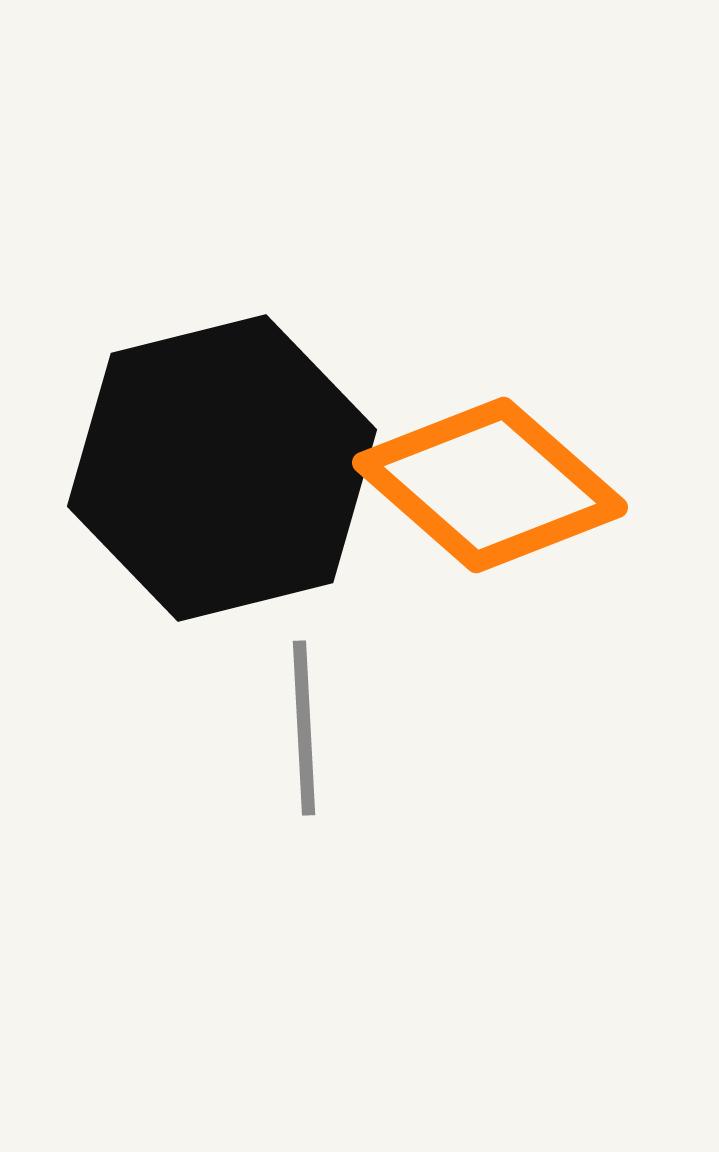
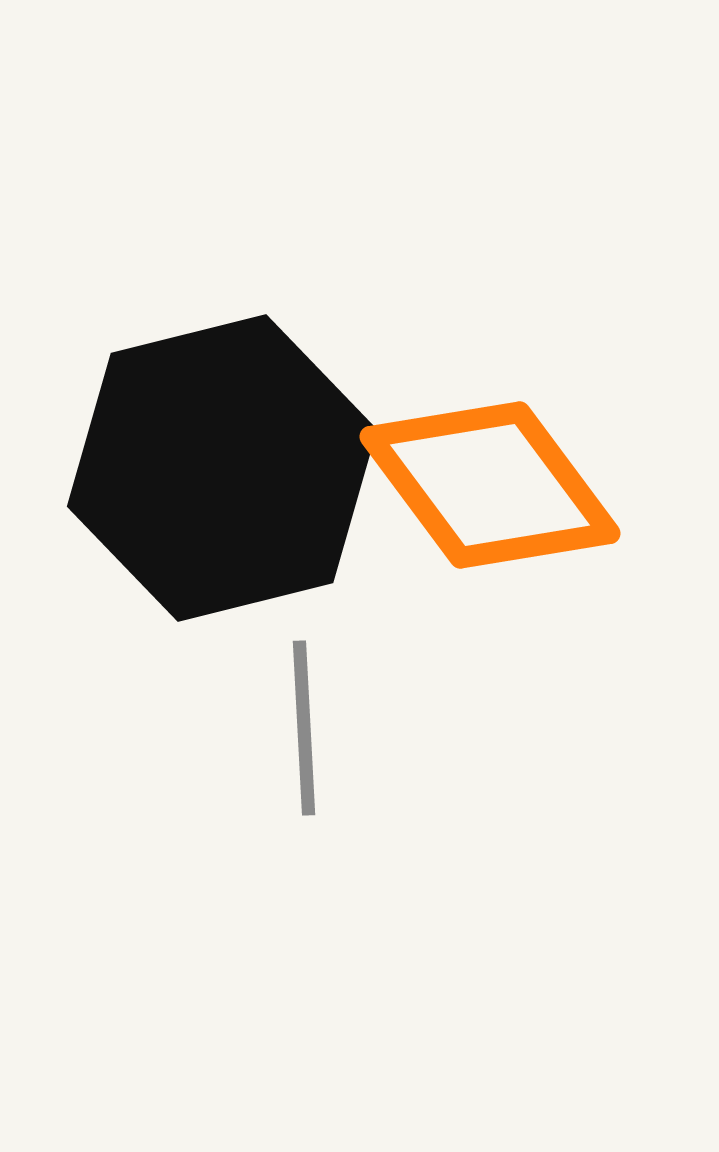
orange diamond: rotated 12 degrees clockwise
